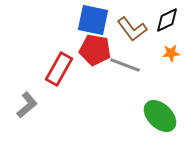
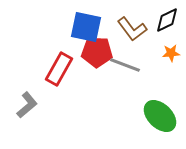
blue square: moved 7 px left, 7 px down
red pentagon: moved 2 px right, 2 px down; rotated 8 degrees counterclockwise
